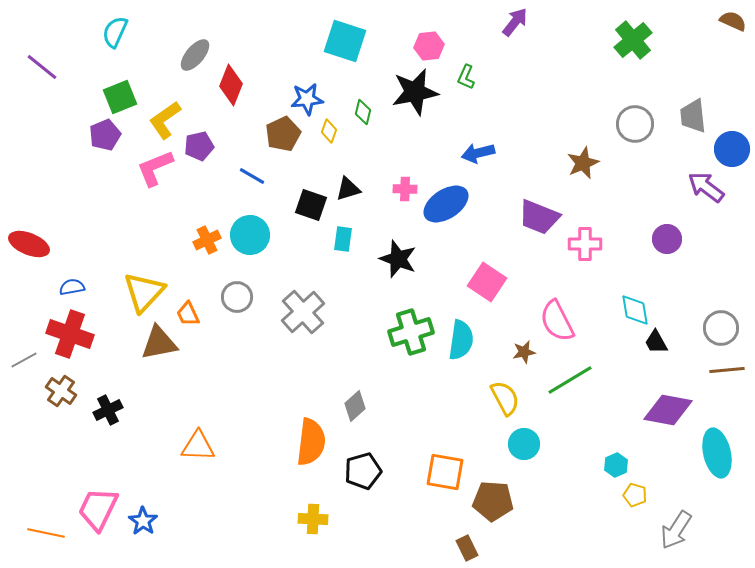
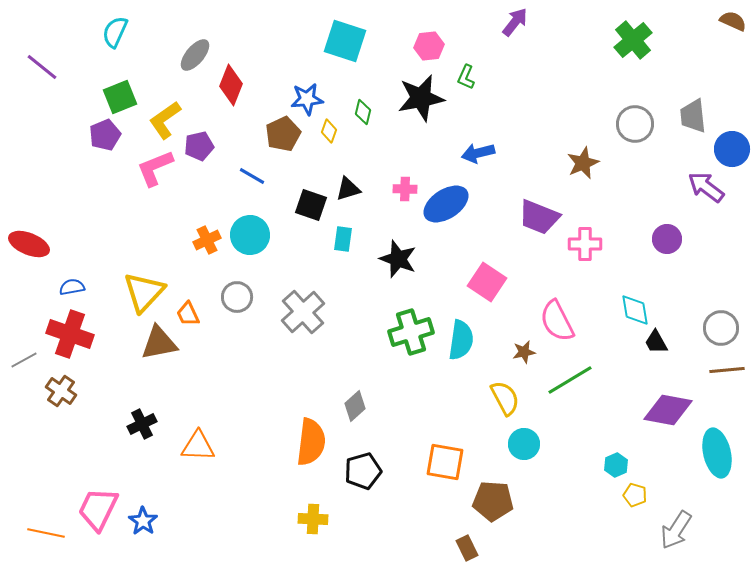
black star at (415, 92): moved 6 px right, 6 px down
black cross at (108, 410): moved 34 px right, 14 px down
orange square at (445, 472): moved 10 px up
